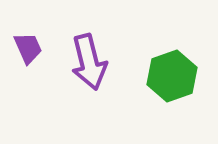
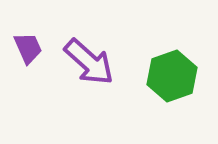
purple arrow: rotated 34 degrees counterclockwise
